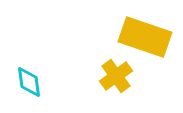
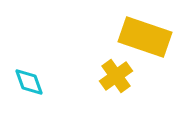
cyan diamond: rotated 12 degrees counterclockwise
